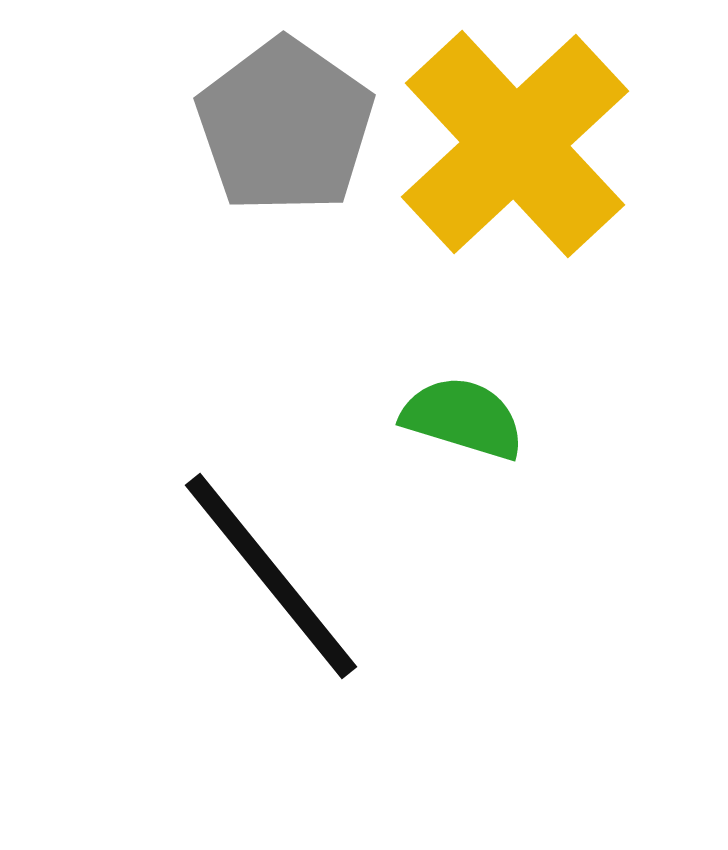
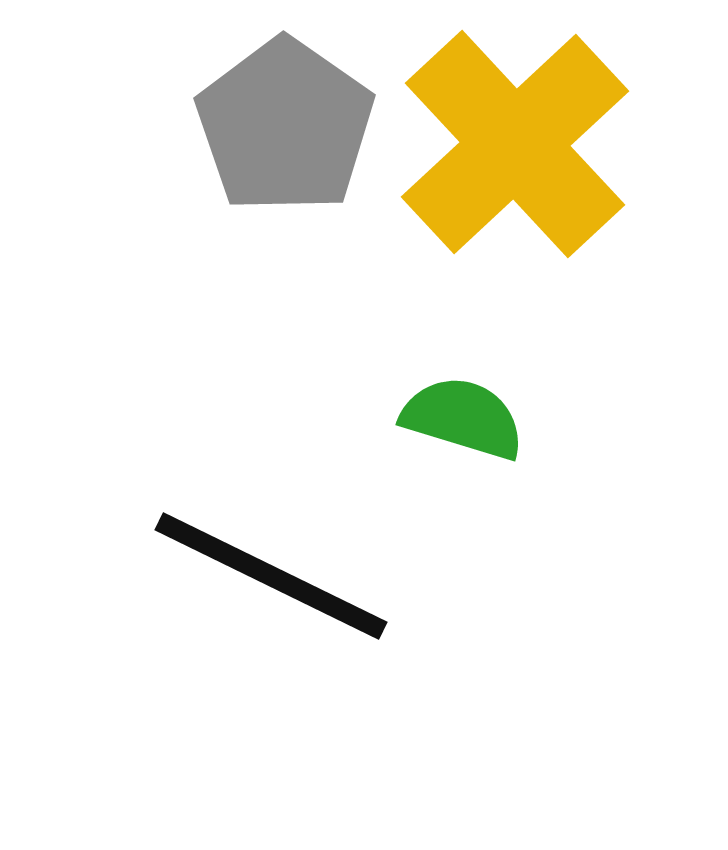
black line: rotated 25 degrees counterclockwise
